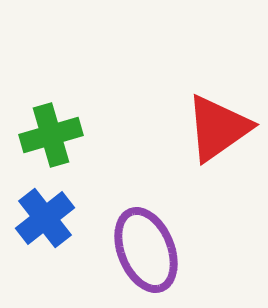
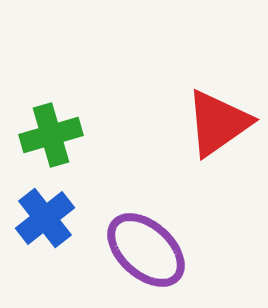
red triangle: moved 5 px up
purple ellipse: rotated 26 degrees counterclockwise
